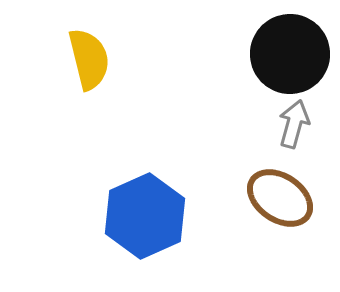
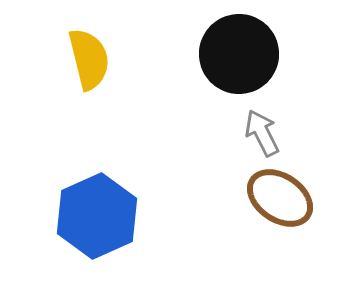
black circle: moved 51 px left
gray arrow: moved 32 px left, 9 px down; rotated 42 degrees counterclockwise
blue hexagon: moved 48 px left
